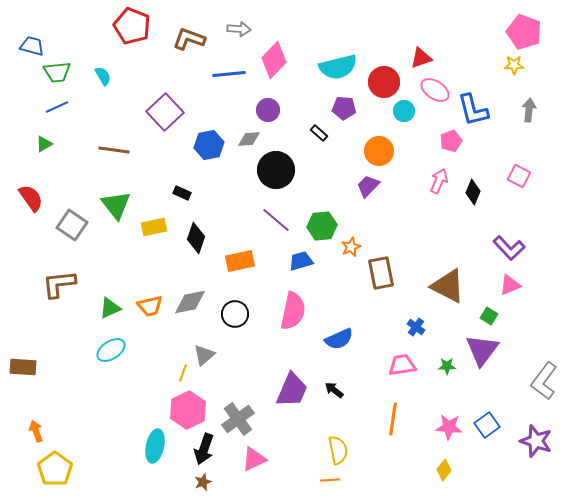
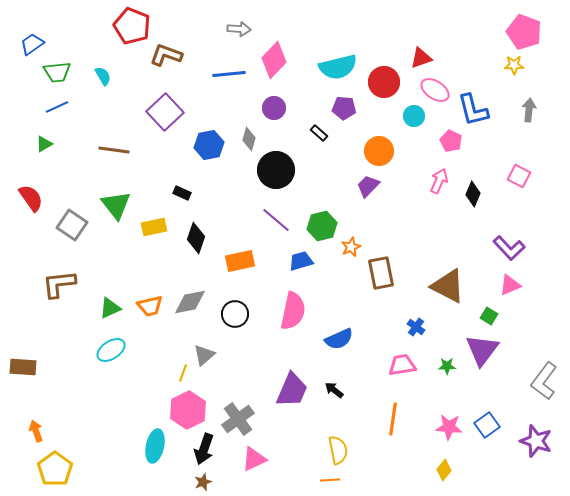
brown L-shape at (189, 39): moved 23 px left, 16 px down
blue trapezoid at (32, 46): moved 2 px up; rotated 50 degrees counterclockwise
purple circle at (268, 110): moved 6 px right, 2 px up
cyan circle at (404, 111): moved 10 px right, 5 px down
gray diamond at (249, 139): rotated 70 degrees counterclockwise
pink pentagon at (451, 141): rotated 25 degrees counterclockwise
black diamond at (473, 192): moved 2 px down
green hexagon at (322, 226): rotated 8 degrees counterclockwise
